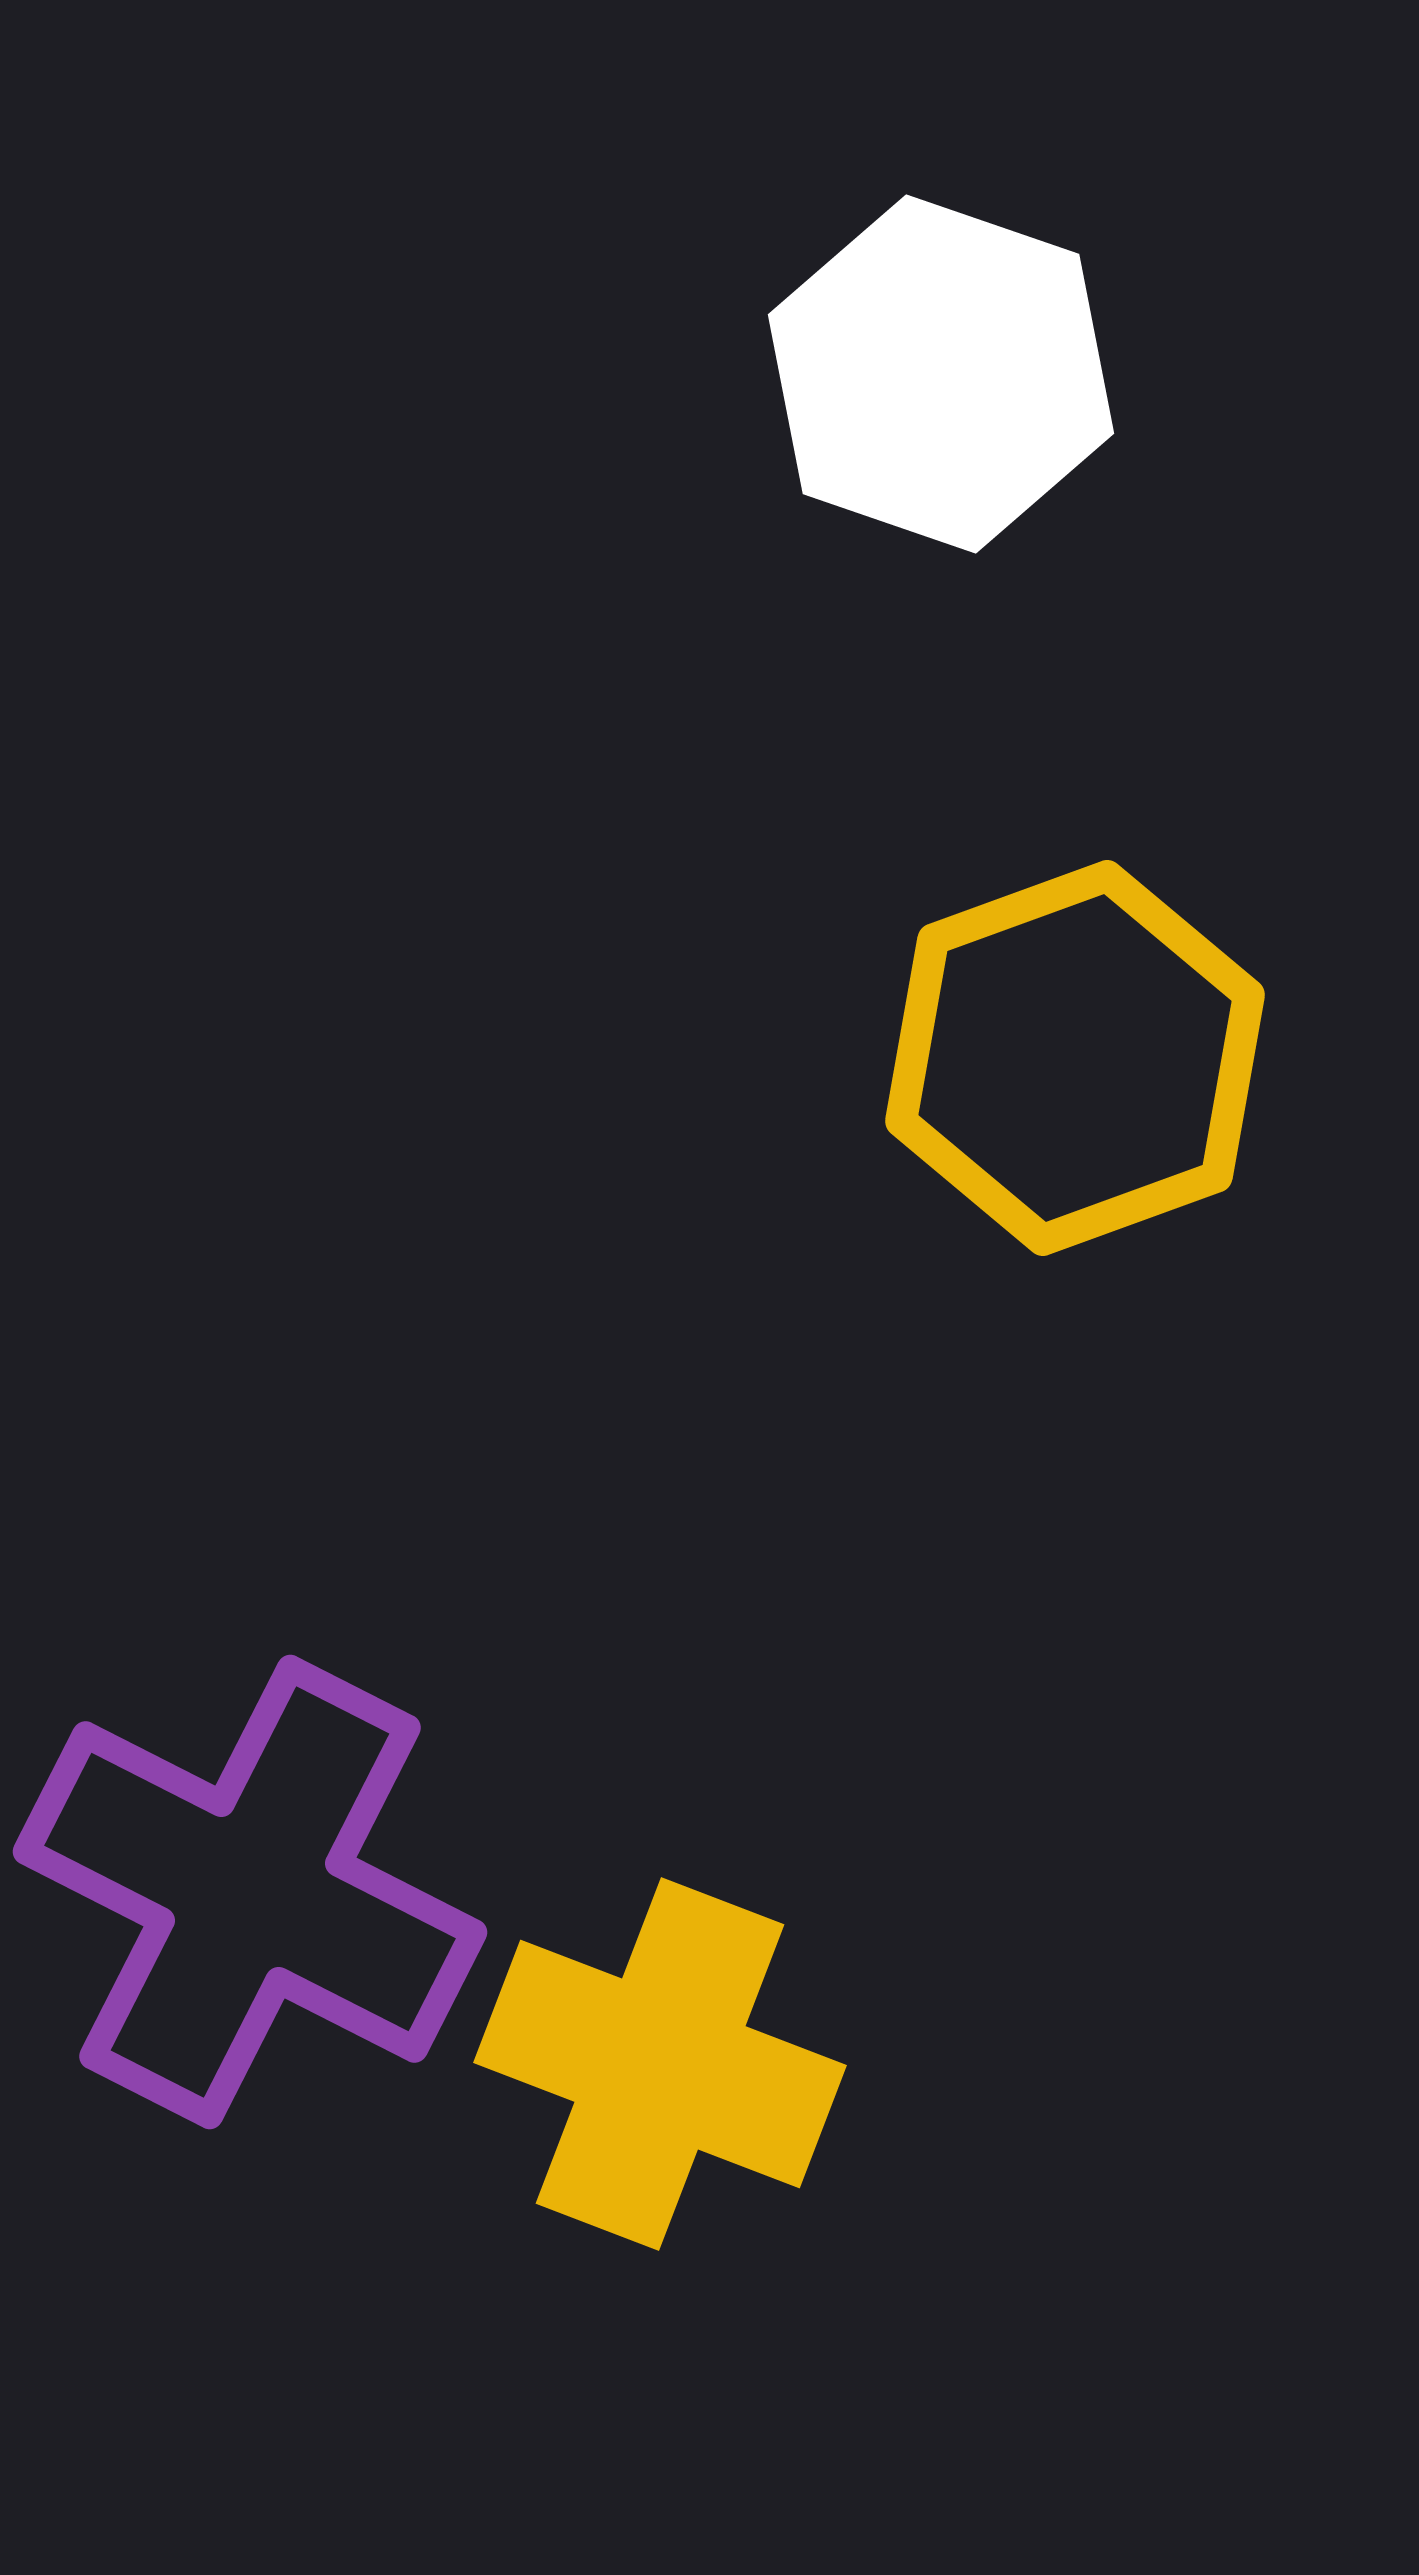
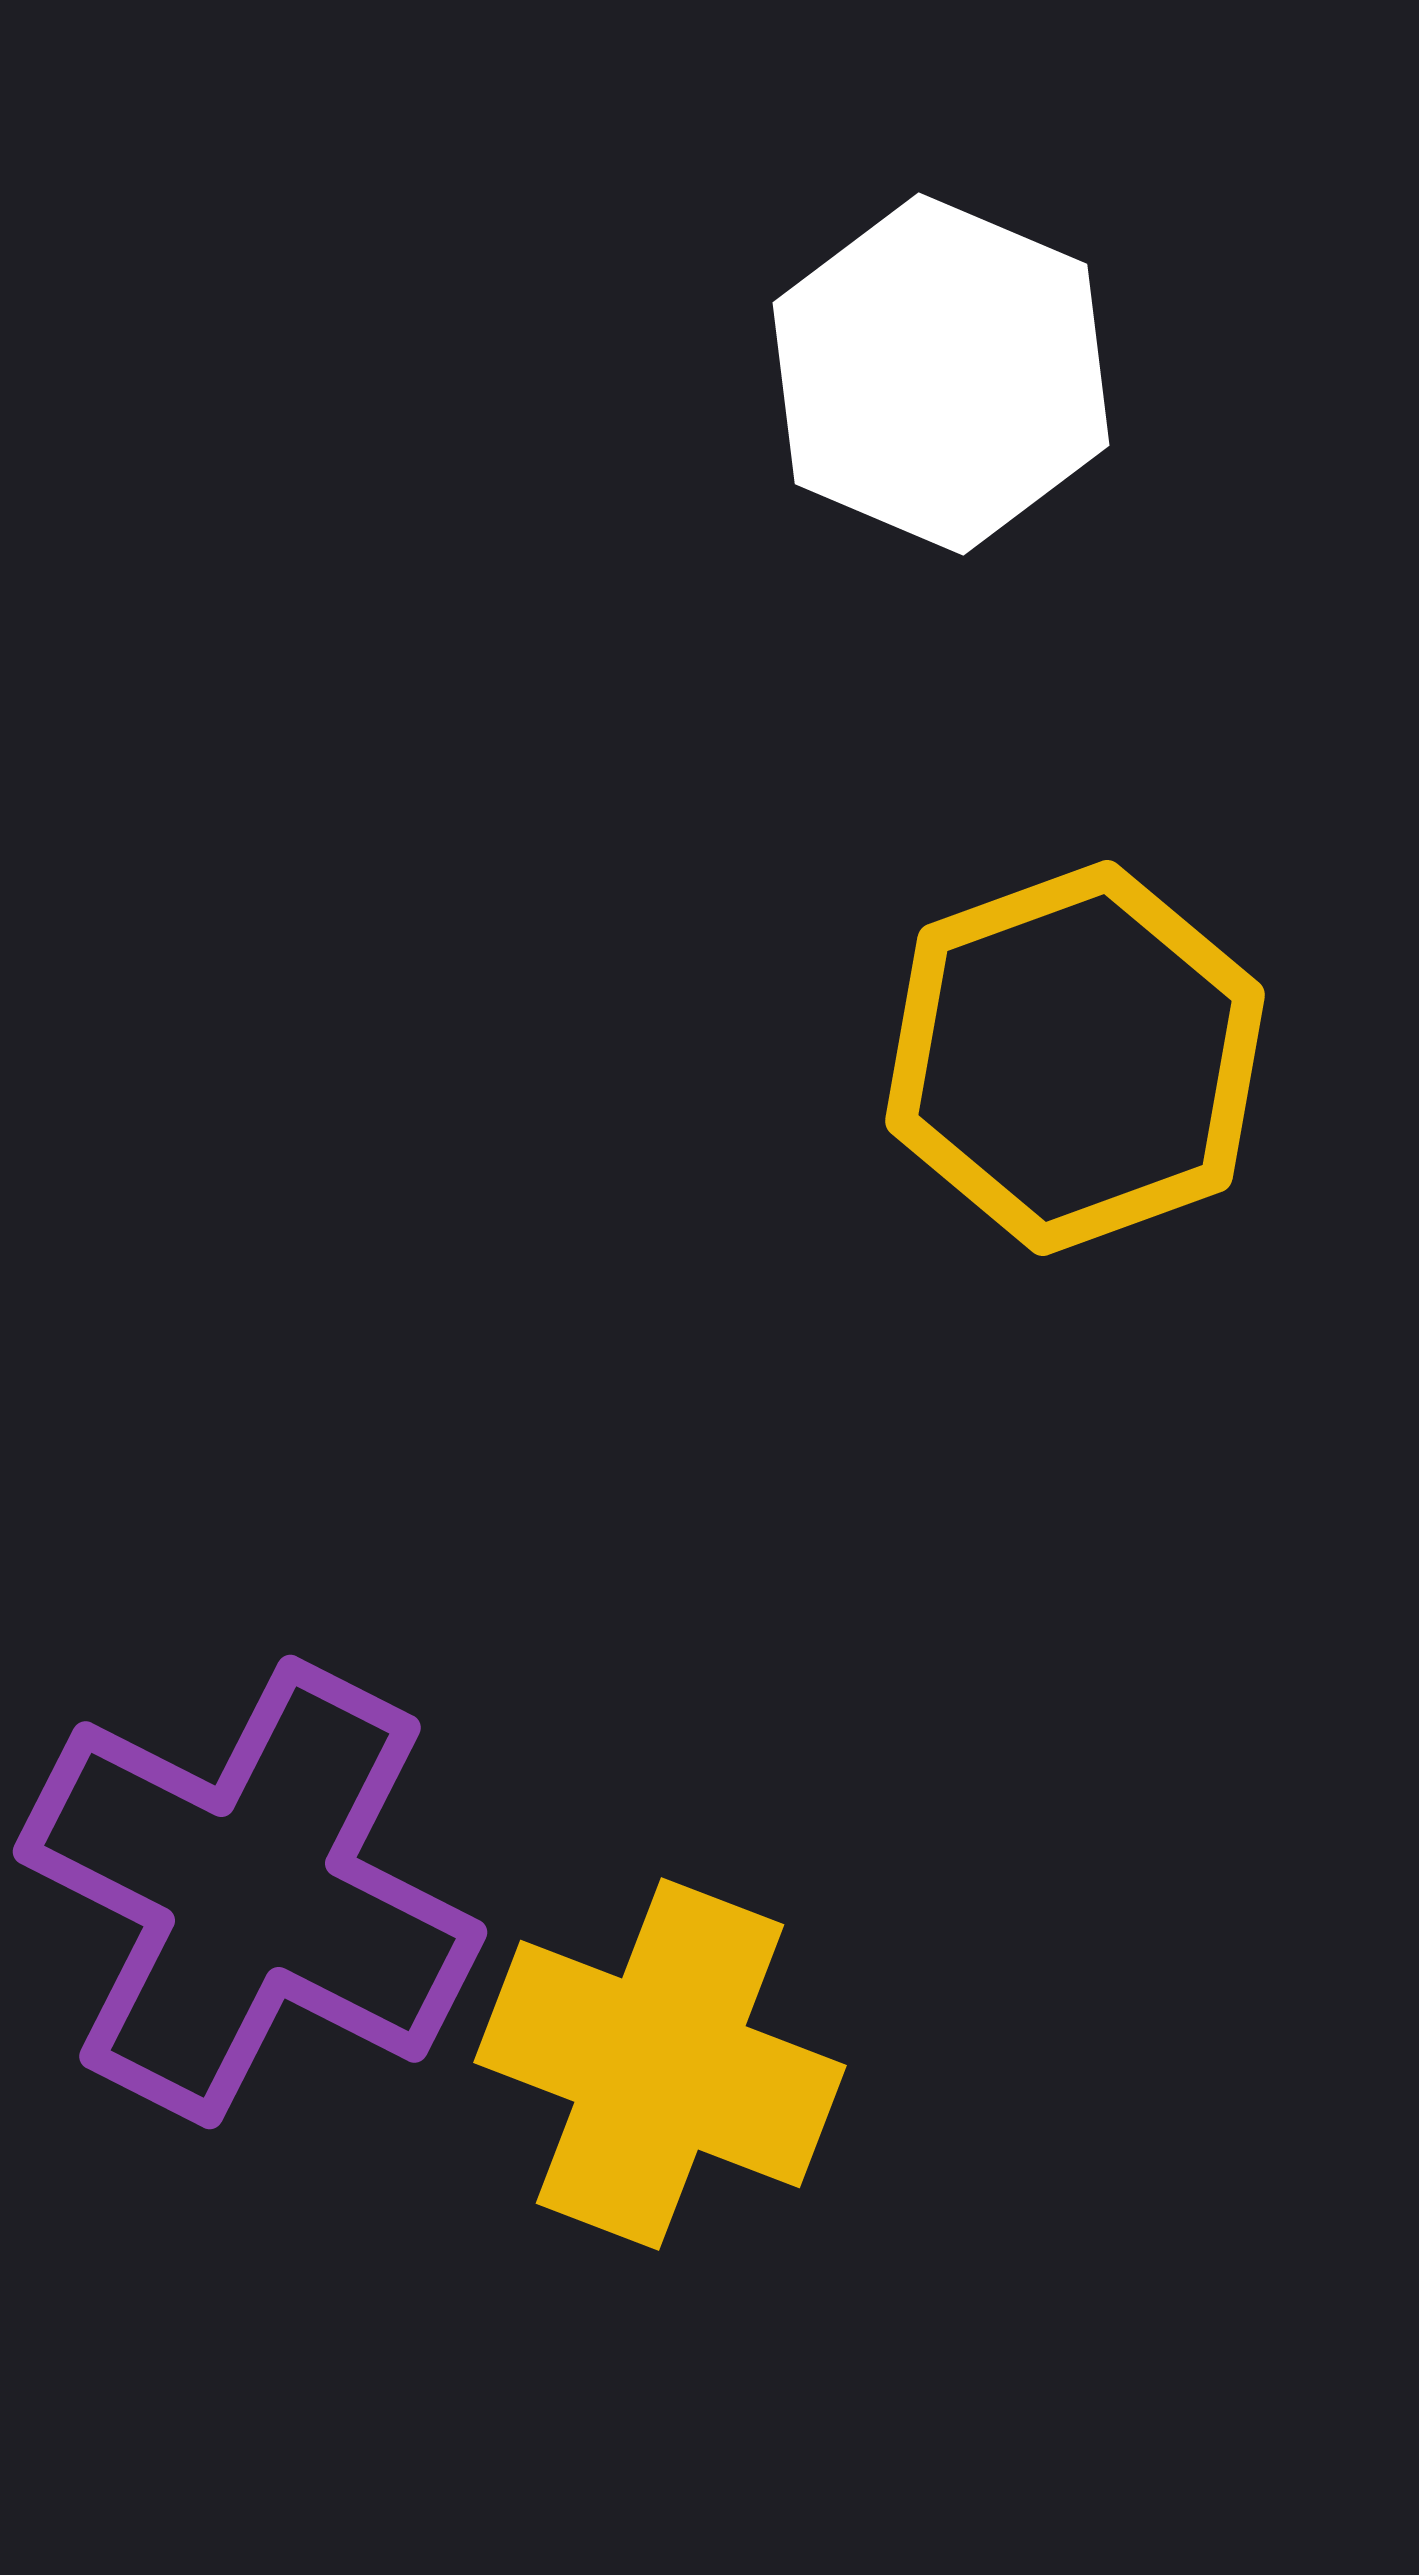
white hexagon: rotated 4 degrees clockwise
